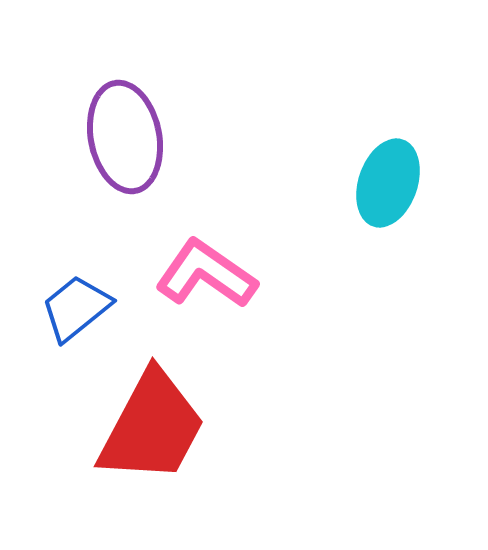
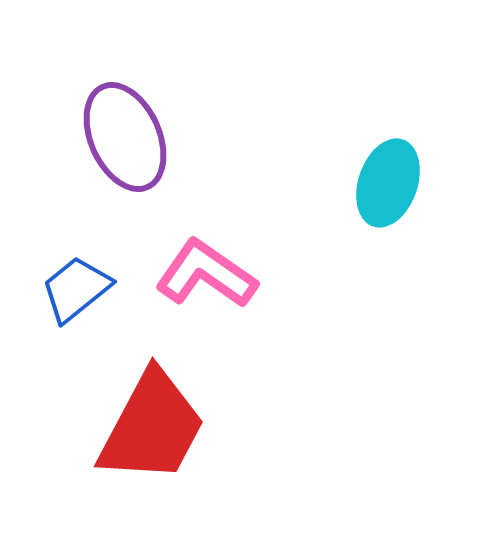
purple ellipse: rotated 13 degrees counterclockwise
blue trapezoid: moved 19 px up
